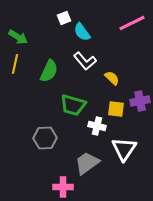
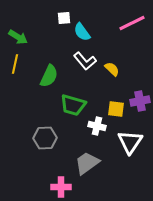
white square: rotated 16 degrees clockwise
green semicircle: moved 5 px down
yellow semicircle: moved 9 px up
white triangle: moved 6 px right, 7 px up
pink cross: moved 2 px left
